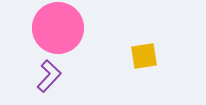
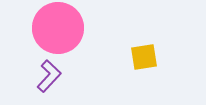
yellow square: moved 1 px down
